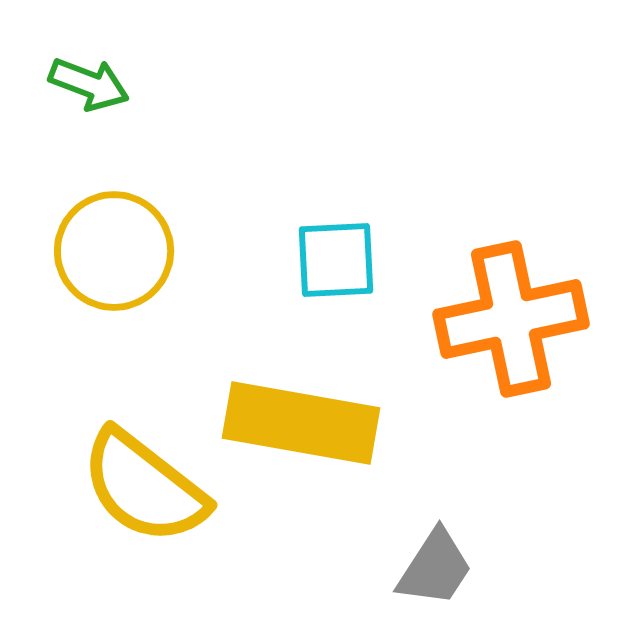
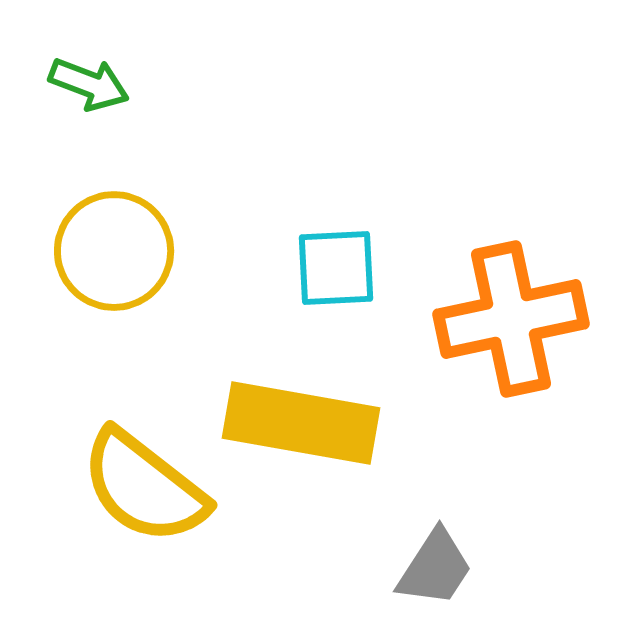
cyan square: moved 8 px down
